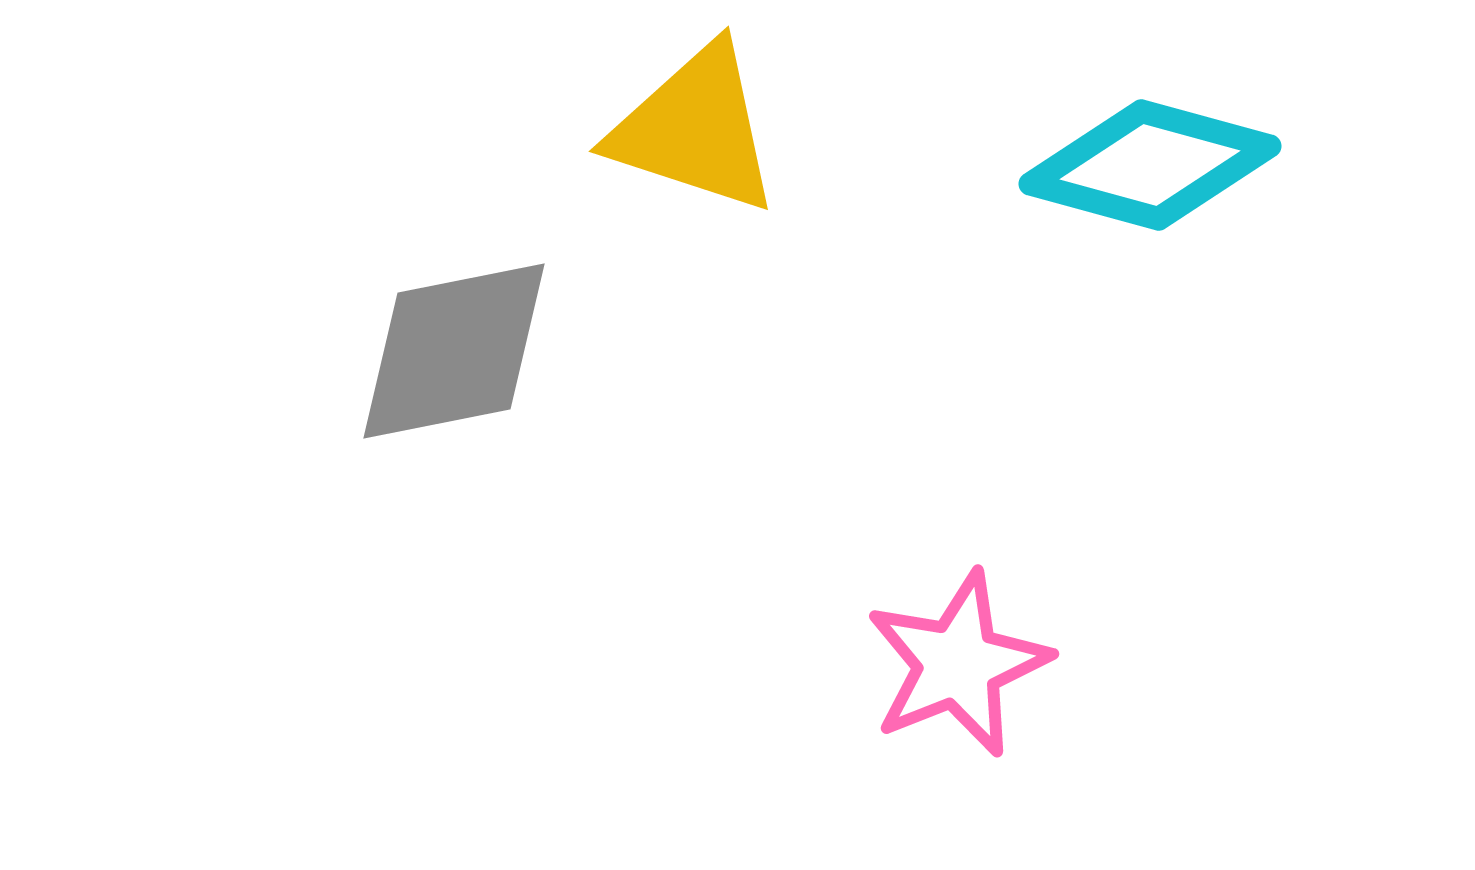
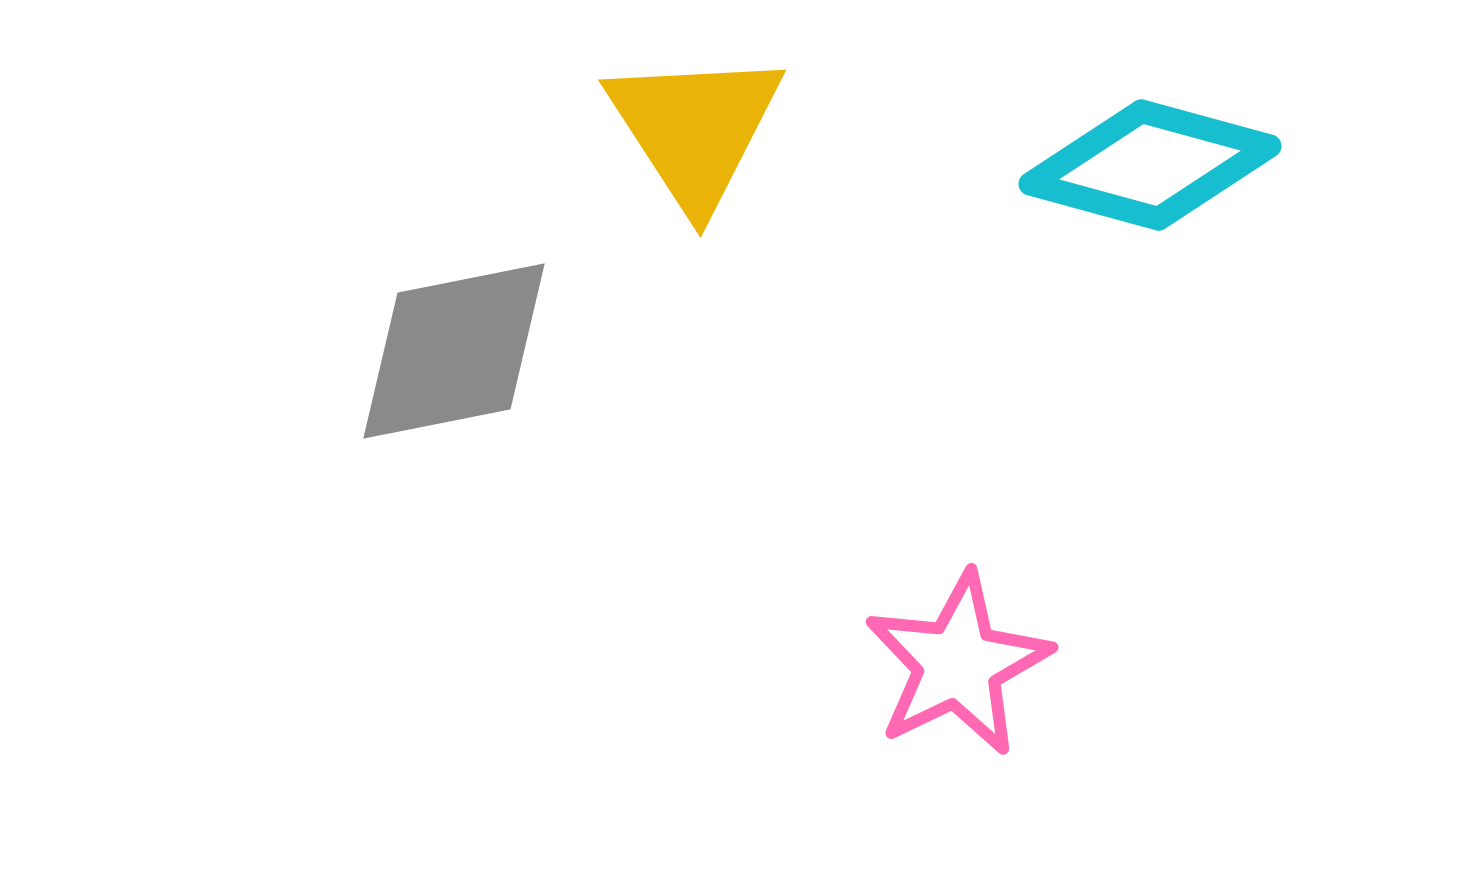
yellow triangle: rotated 39 degrees clockwise
pink star: rotated 4 degrees counterclockwise
